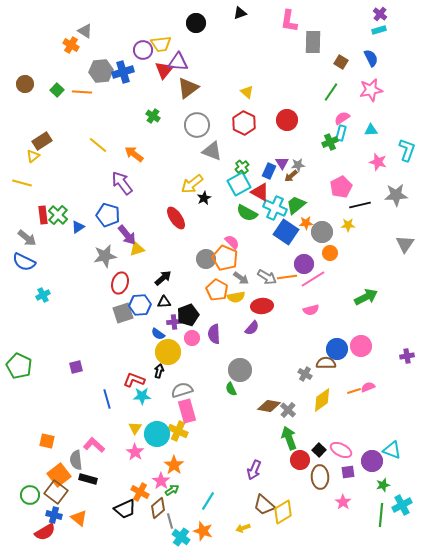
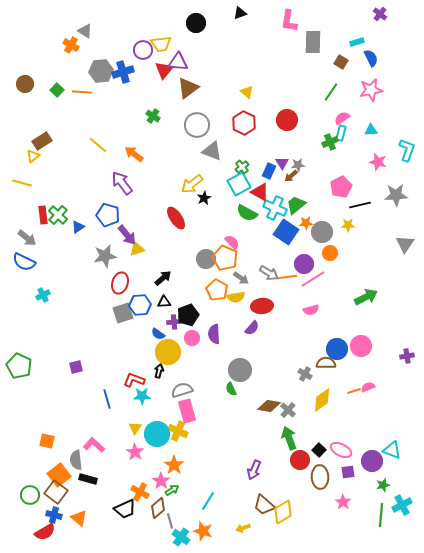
cyan rectangle at (379, 30): moved 22 px left, 12 px down
gray arrow at (267, 277): moved 2 px right, 4 px up
